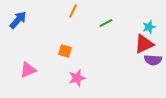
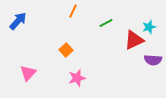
blue arrow: moved 1 px down
red triangle: moved 10 px left, 4 px up
orange square: moved 1 px right, 1 px up; rotated 32 degrees clockwise
pink triangle: moved 3 px down; rotated 24 degrees counterclockwise
